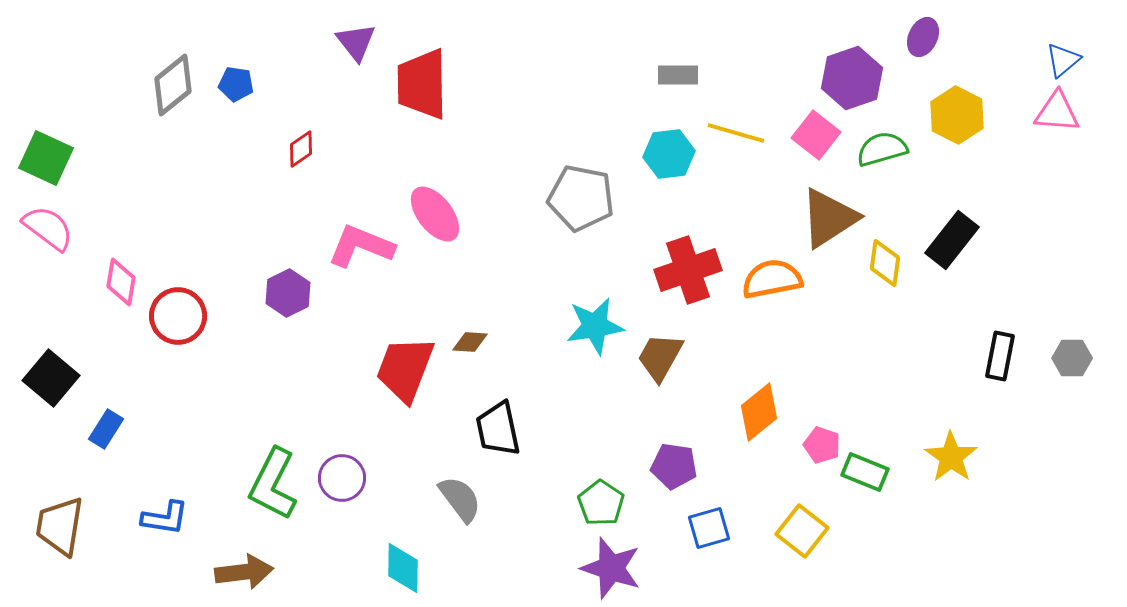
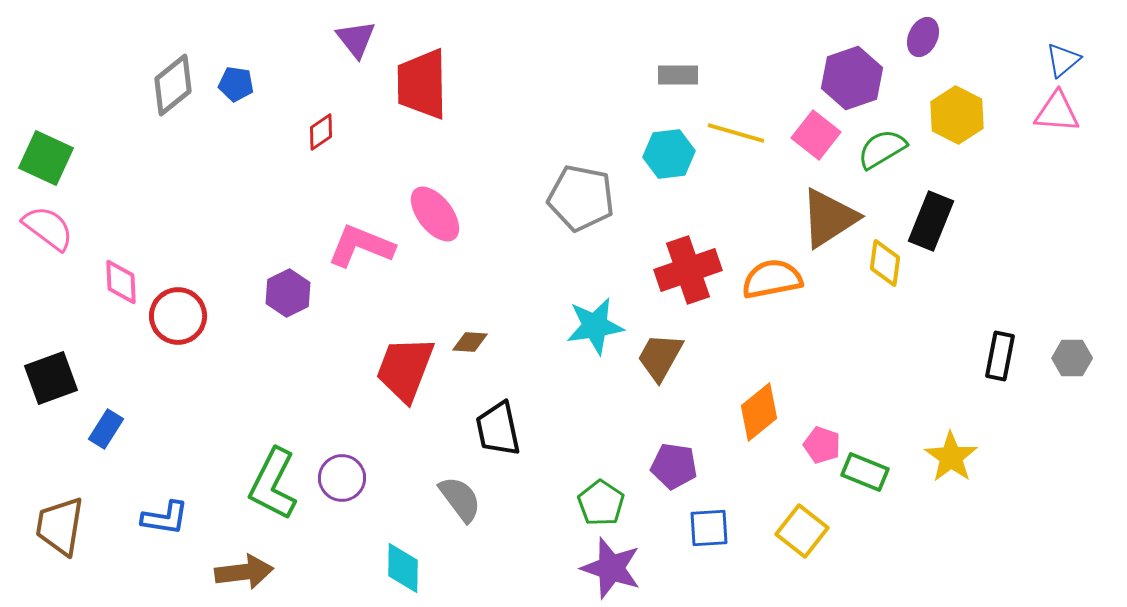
purple triangle at (356, 42): moved 3 px up
red diamond at (301, 149): moved 20 px right, 17 px up
green semicircle at (882, 149): rotated 15 degrees counterclockwise
black rectangle at (952, 240): moved 21 px left, 19 px up; rotated 16 degrees counterclockwise
pink diamond at (121, 282): rotated 12 degrees counterclockwise
black square at (51, 378): rotated 30 degrees clockwise
blue square at (709, 528): rotated 12 degrees clockwise
